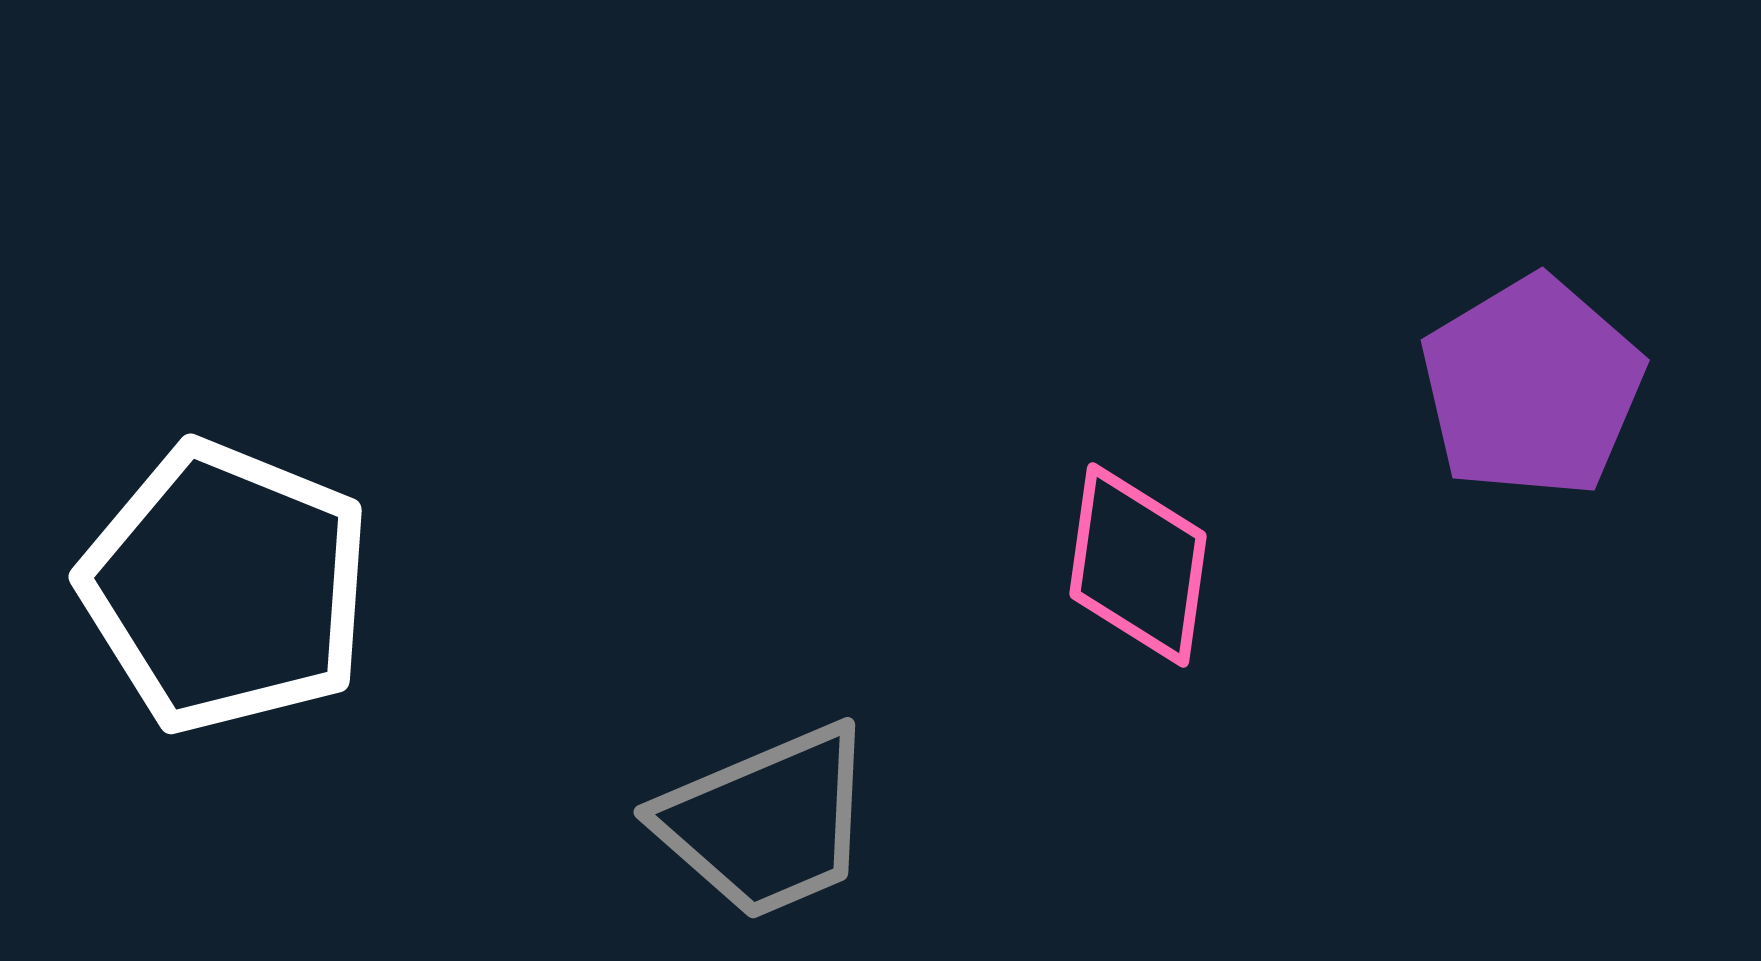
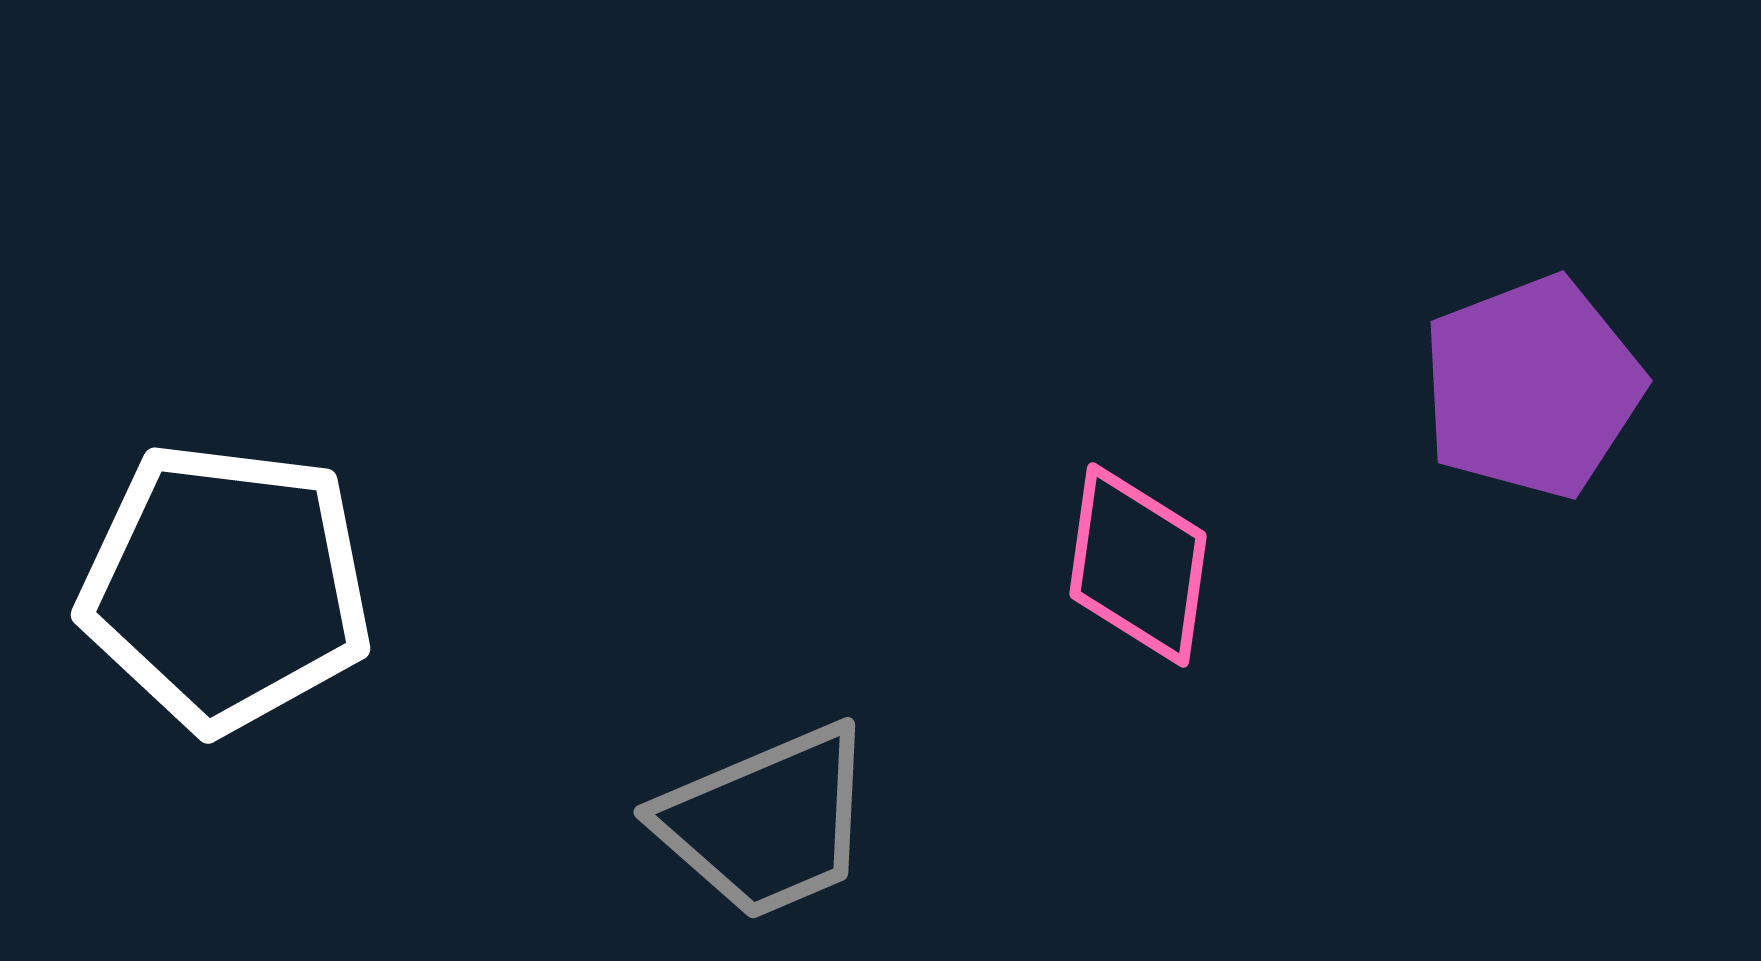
purple pentagon: rotated 10 degrees clockwise
white pentagon: rotated 15 degrees counterclockwise
